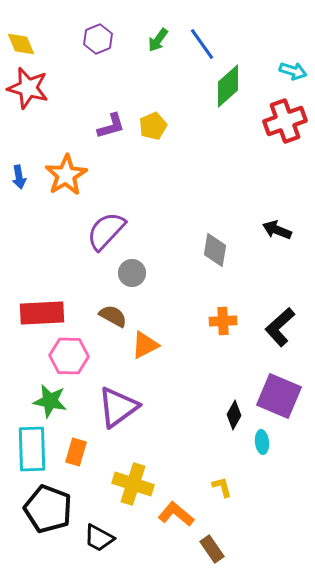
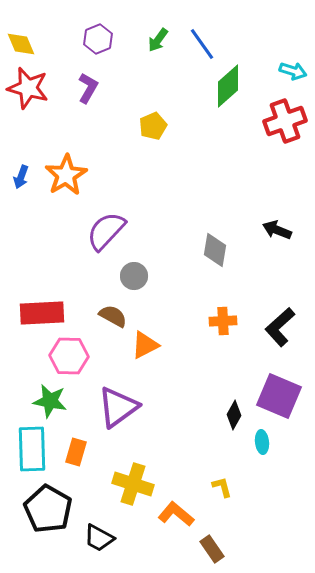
purple L-shape: moved 23 px left, 38 px up; rotated 44 degrees counterclockwise
blue arrow: moved 2 px right; rotated 30 degrees clockwise
gray circle: moved 2 px right, 3 px down
black pentagon: rotated 9 degrees clockwise
